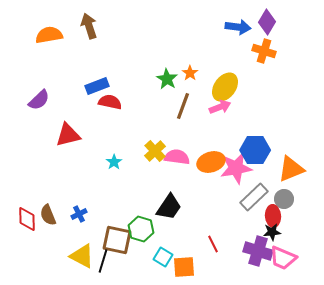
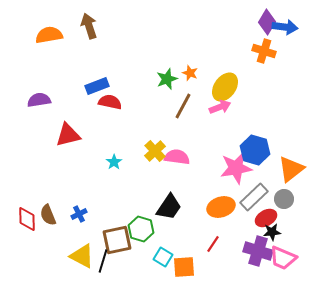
blue arrow: moved 47 px right
orange star: rotated 14 degrees counterclockwise
green star: rotated 20 degrees clockwise
purple semicircle: rotated 145 degrees counterclockwise
brown line: rotated 8 degrees clockwise
blue hexagon: rotated 16 degrees clockwise
orange ellipse: moved 10 px right, 45 px down
orange triangle: rotated 16 degrees counterclockwise
red ellipse: moved 7 px left, 2 px down; rotated 65 degrees clockwise
brown square: rotated 24 degrees counterclockwise
red line: rotated 60 degrees clockwise
